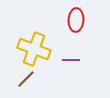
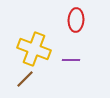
brown line: moved 1 px left
